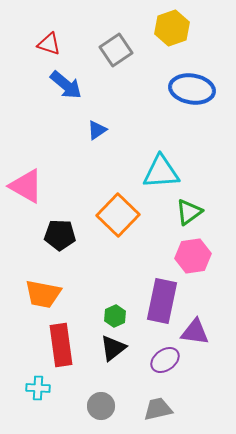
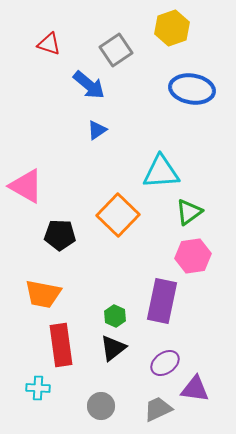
blue arrow: moved 23 px right
green hexagon: rotated 10 degrees counterclockwise
purple triangle: moved 57 px down
purple ellipse: moved 3 px down
gray trapezoid: rotated 12 degrees counterclockwise
